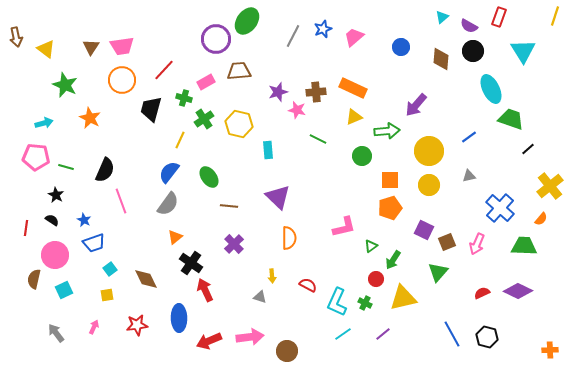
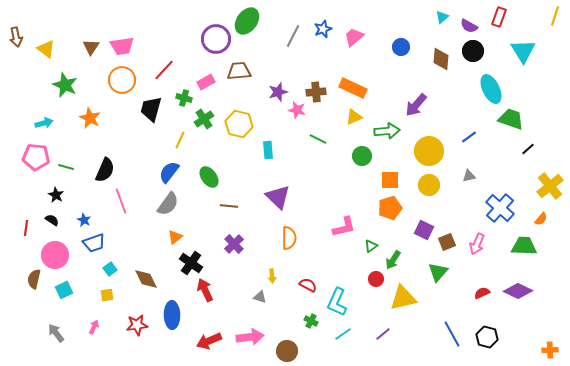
green cross at (365, 303): moved 54 px left, 18 px down
blue ellipse at (179, 318): moved 7 px left, 3 px up
